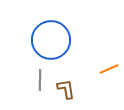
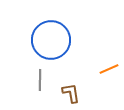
brown L-shape: moved 5 px right, 4 px down
